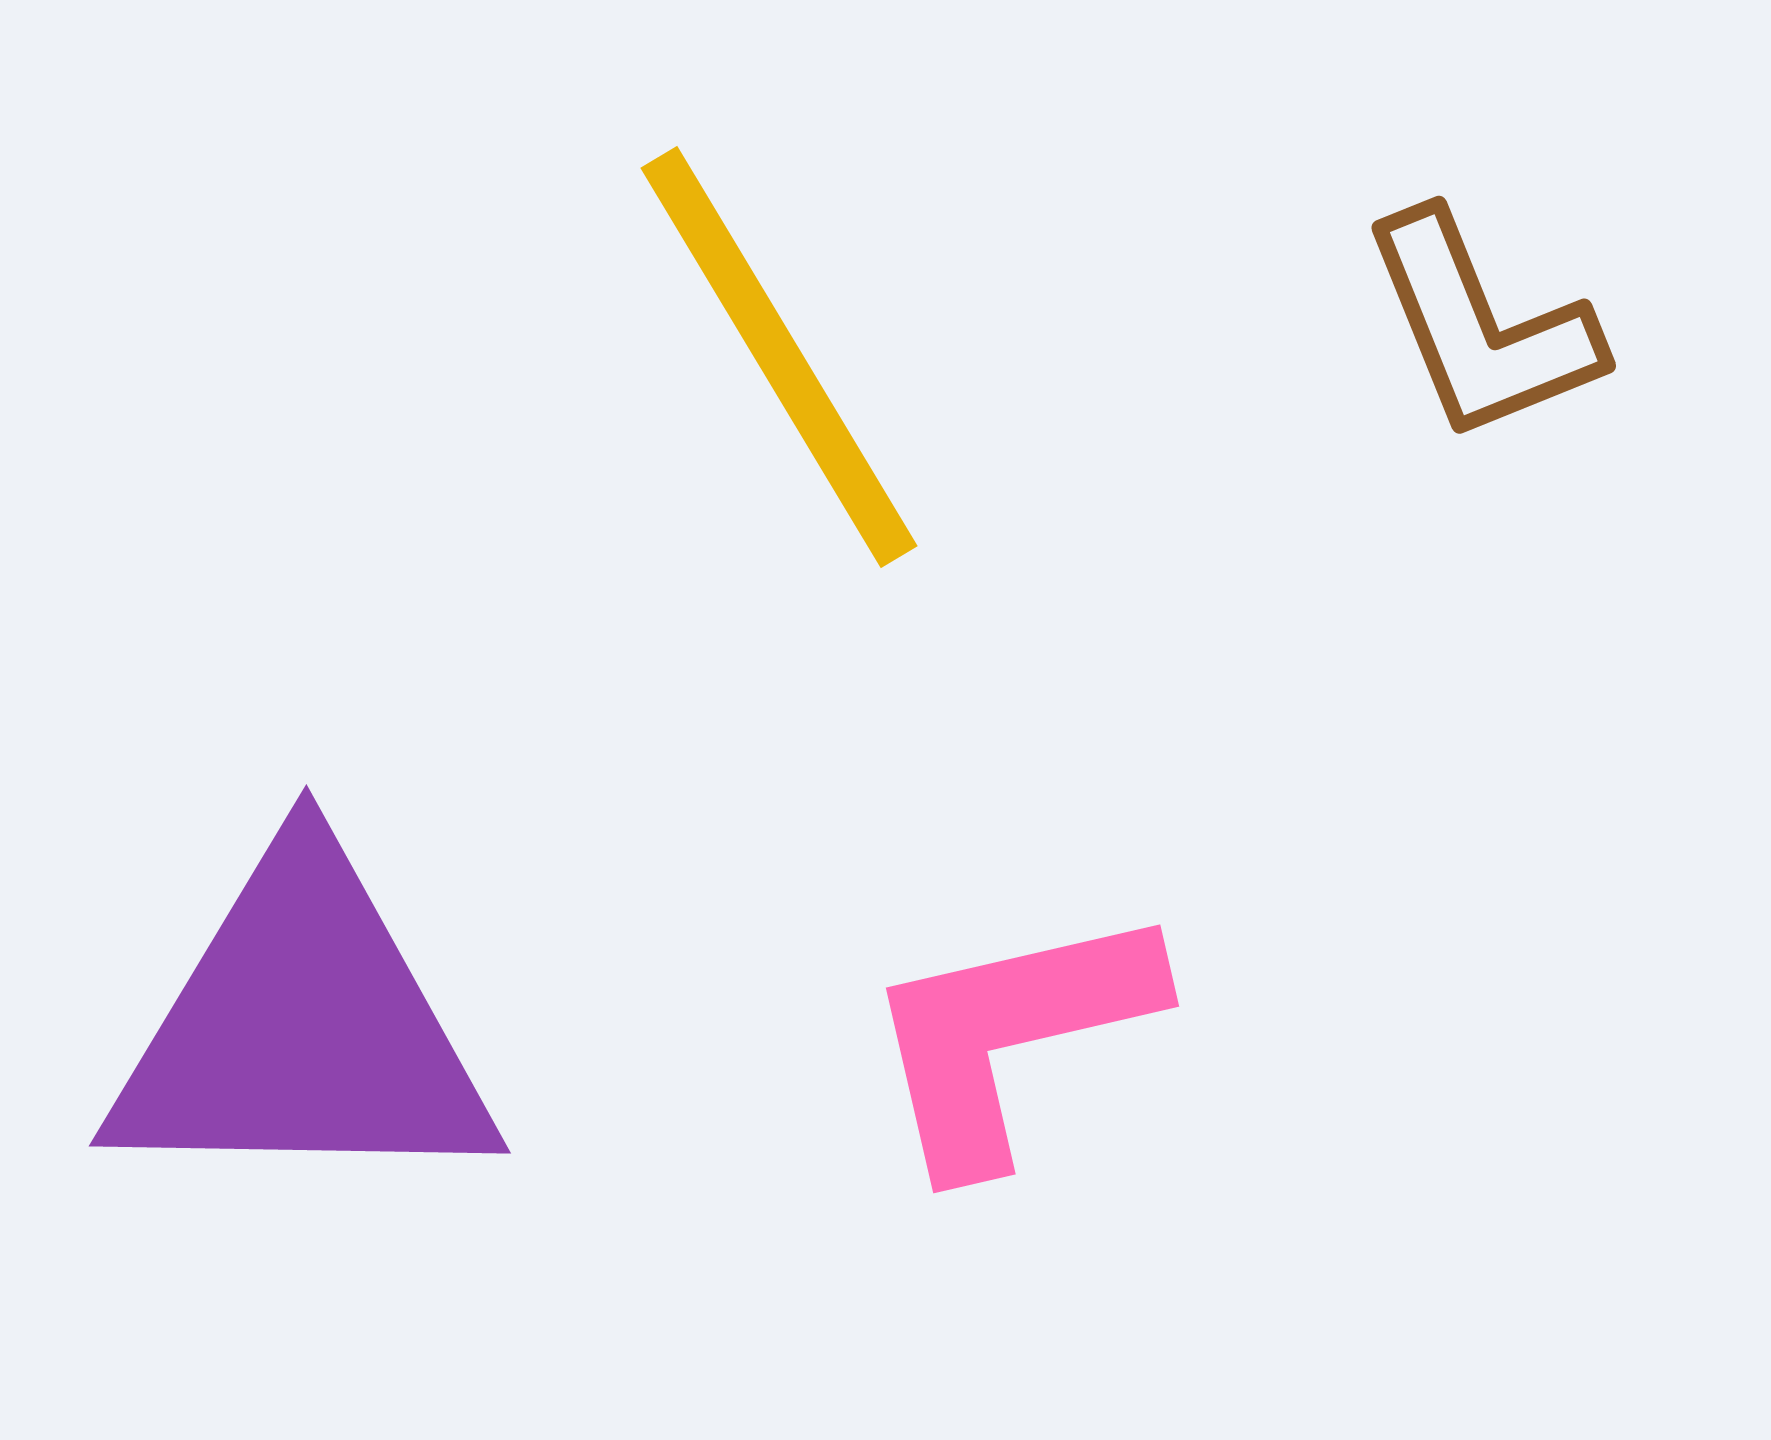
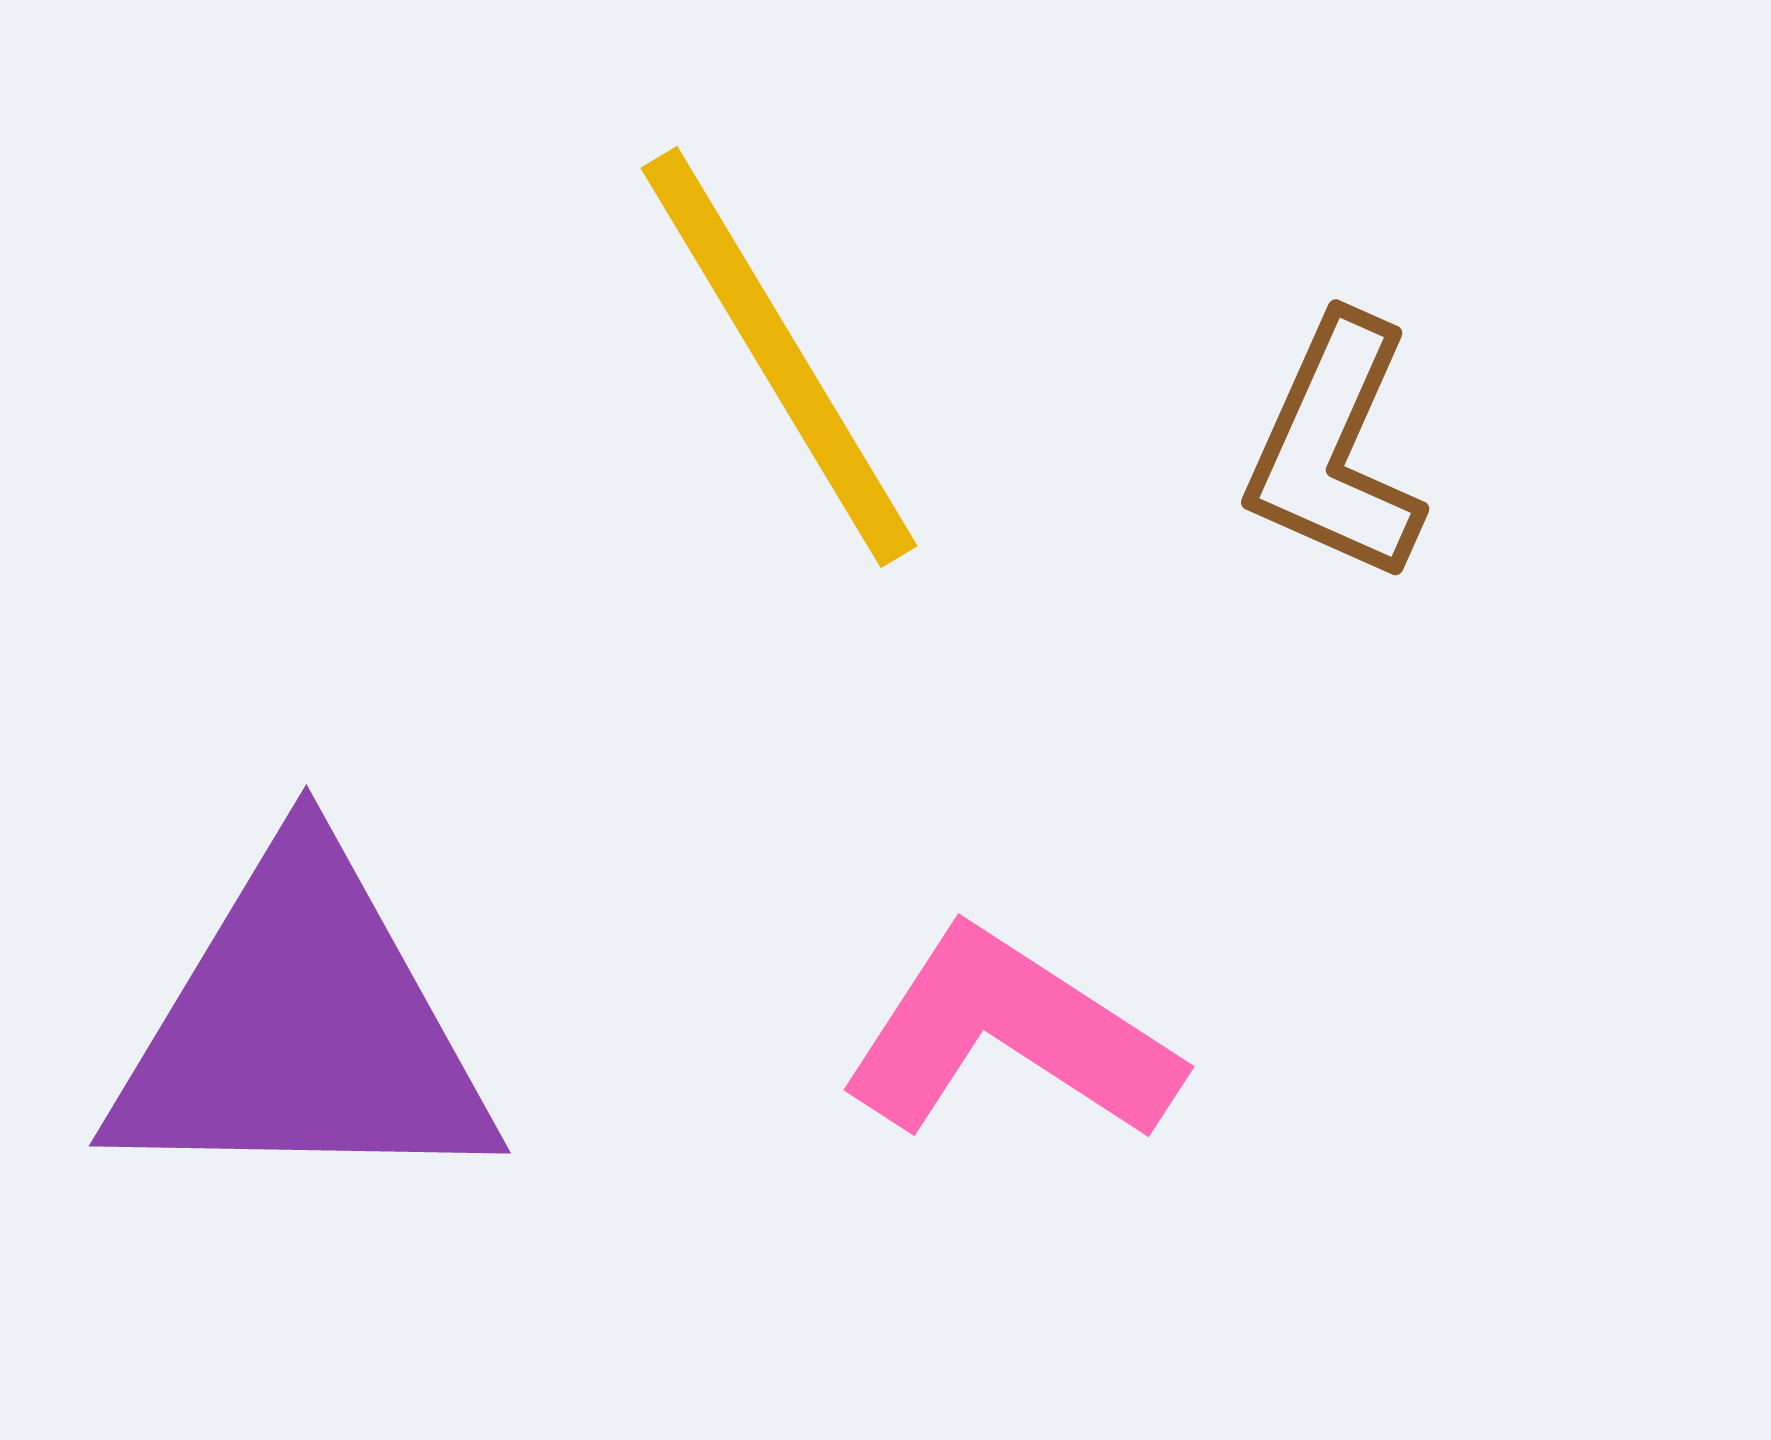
brown L-shape: moved 146 px left, 122 px down; rotated 46 degrees clockwise
pink L-shape: rotated 46 degrees clockwise
